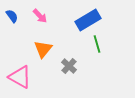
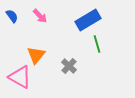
orange triangle: moved 7 px left, 6 px down
